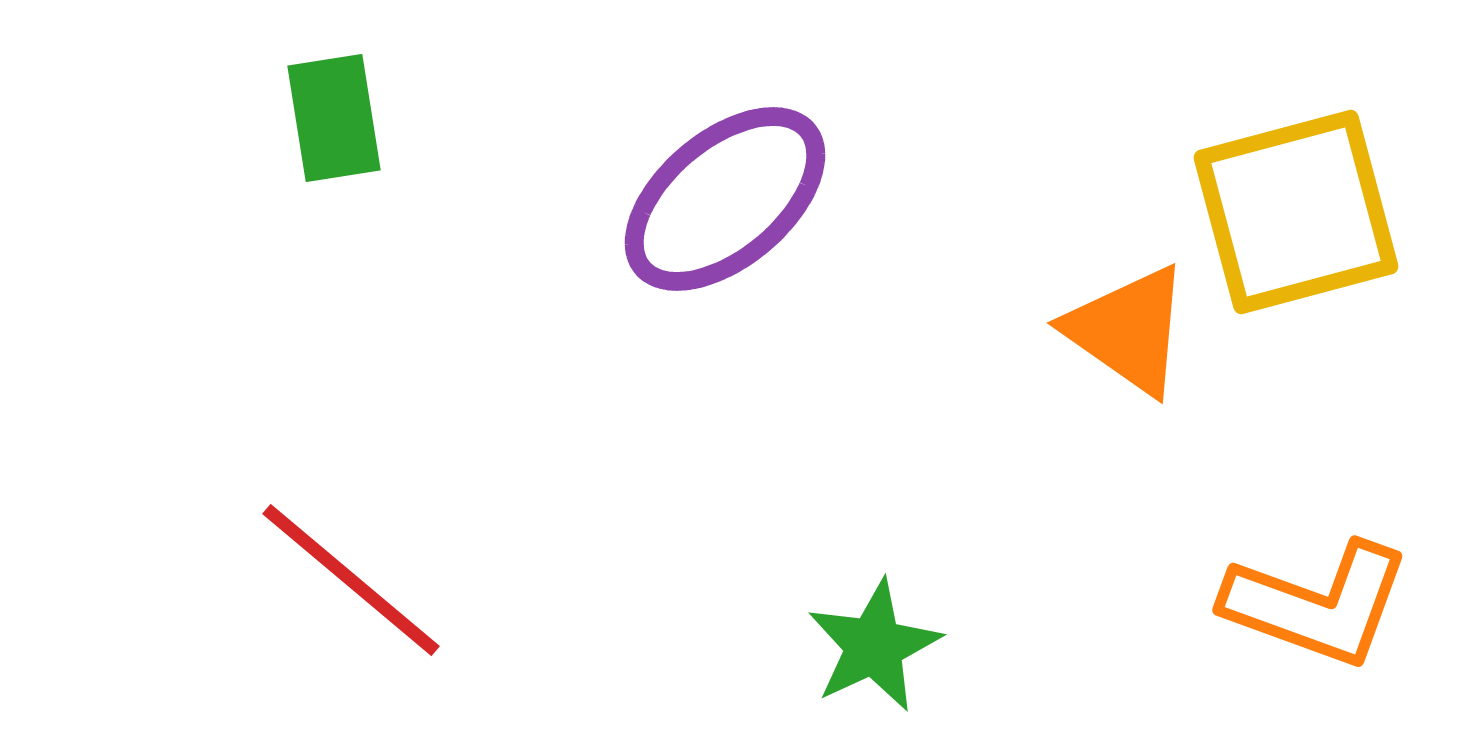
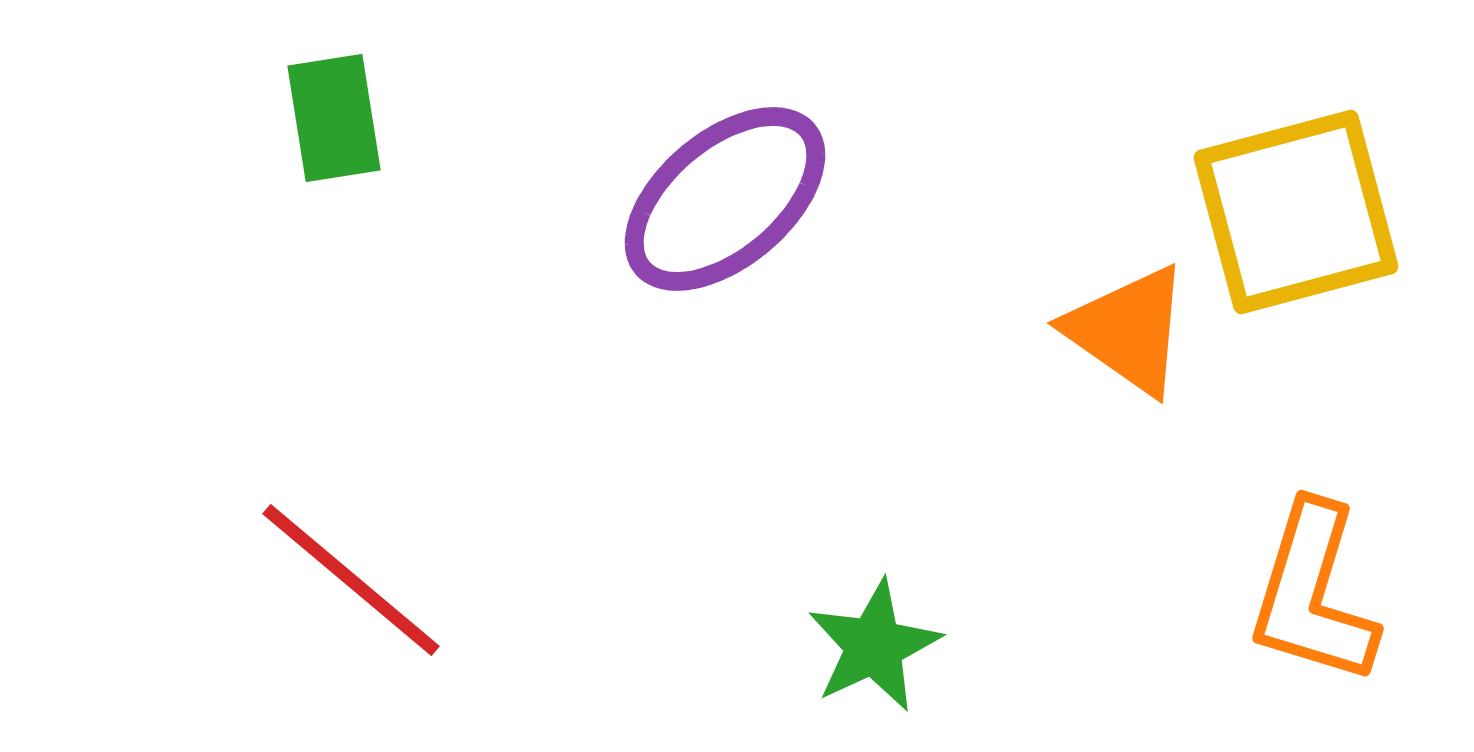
orange L-shape: moved 4 px left, 10 px up; rotated 87 degrees clockwise
